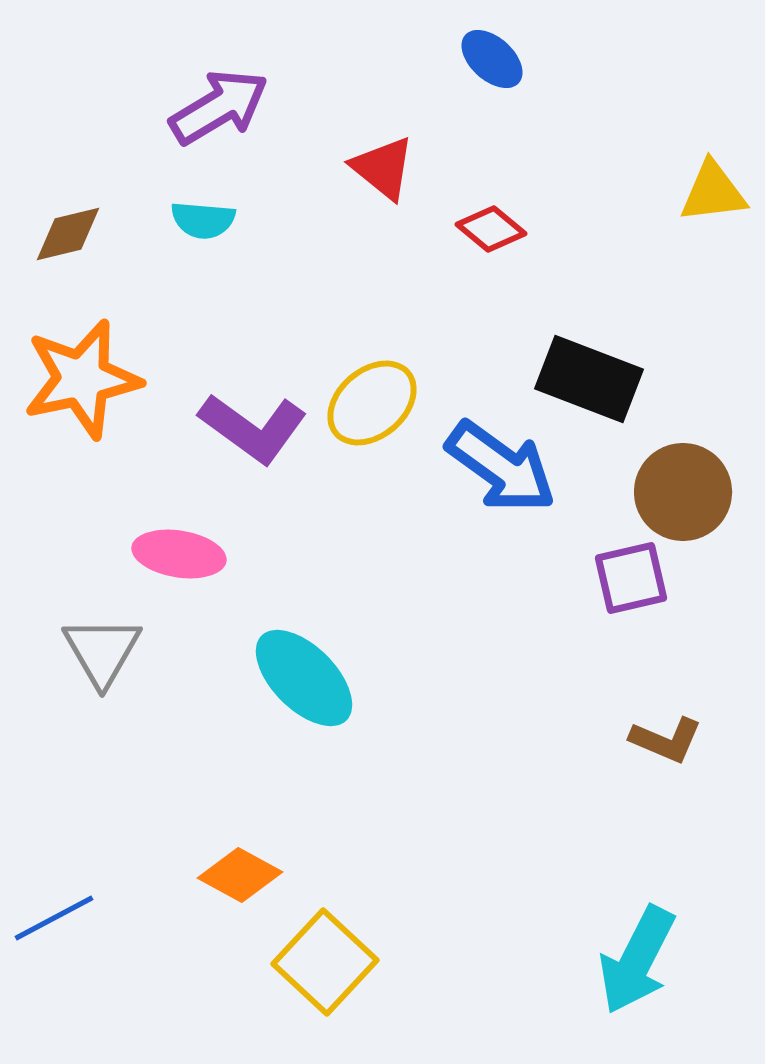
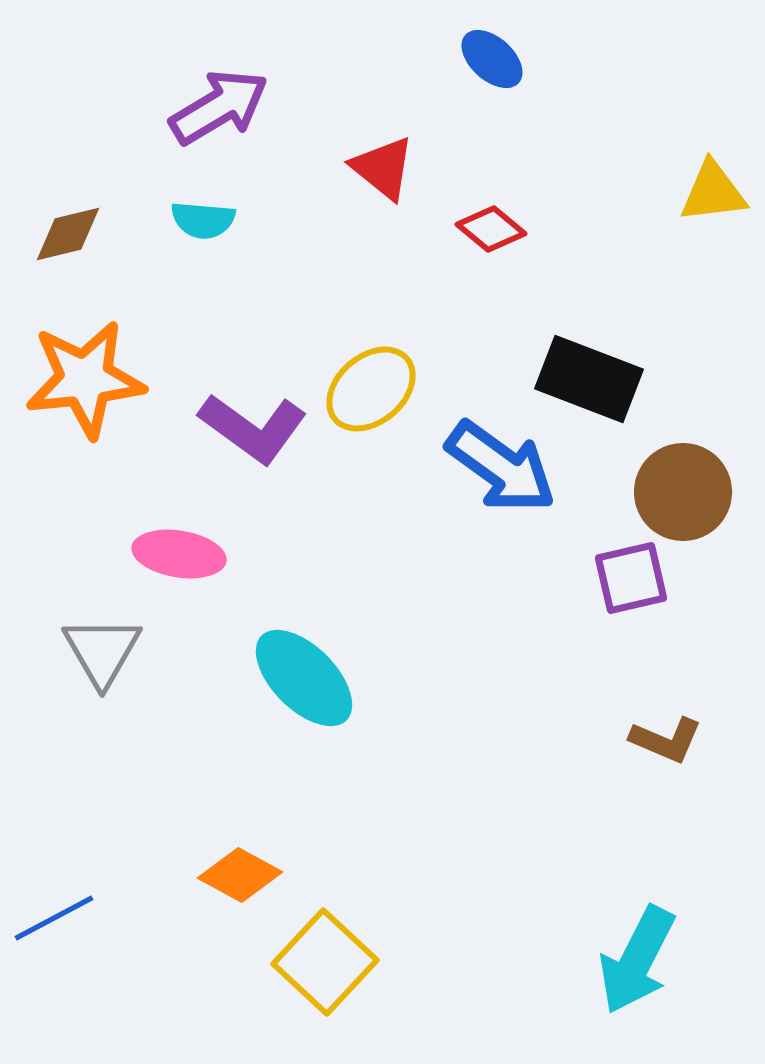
orange star: moved 3 px right; rotated 6 degrees clockwise
yellow ellipse: moved 1 px left, 14 px up
